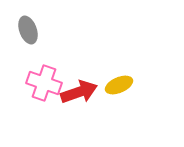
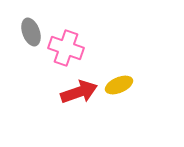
gray ellipse: moved 3 px right, 2 px down
pink cross: moved 22 px right, 35 px up
